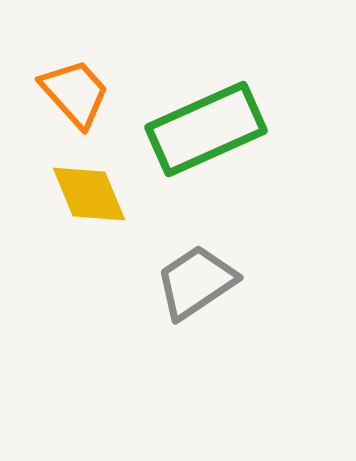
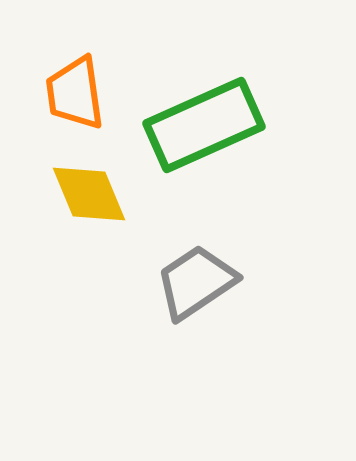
orange trapezoid: rotated 146 degrees counterclockwise
green rectangle: moved 2 px left, 4 px up
